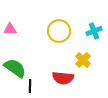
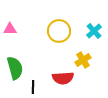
cyan cross: rotated 21 degrees counterclockwise
yellow cross: rotated 14 degrees clockwise
green semicircle: rotated 40 degrees clockwise
red semicircle: rotated 10 degrees counterclockwise
black line: moved 3 px right, 1 px down
